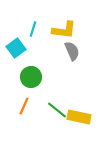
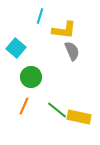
cyan line: moved 7 px right, 13 px up
cyan square: rotated 12 degrees counterclockwise
